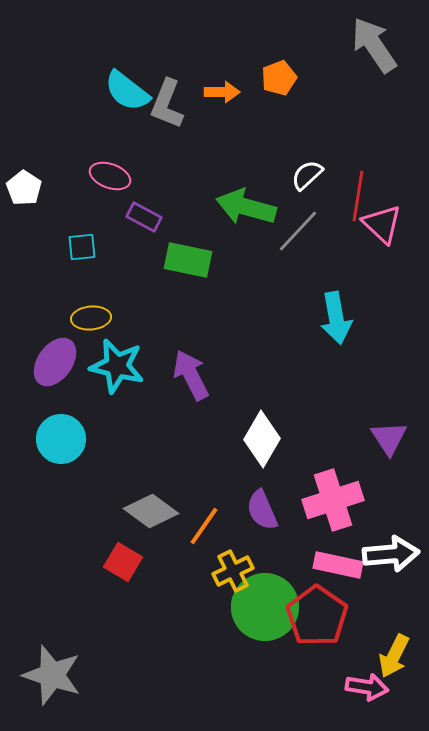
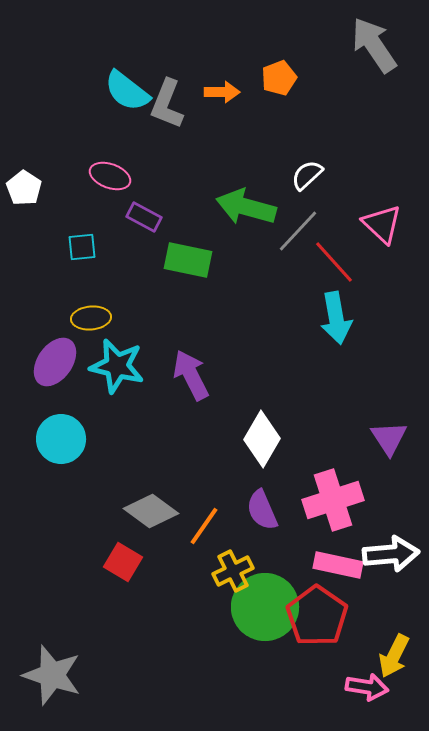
red line: moved 24 px left, 66 px down; rotated 51 degrees counterclockwise
